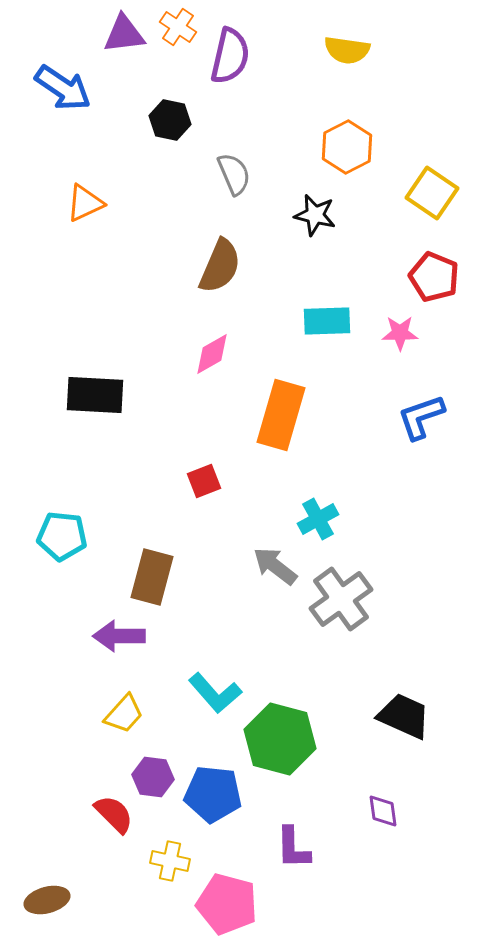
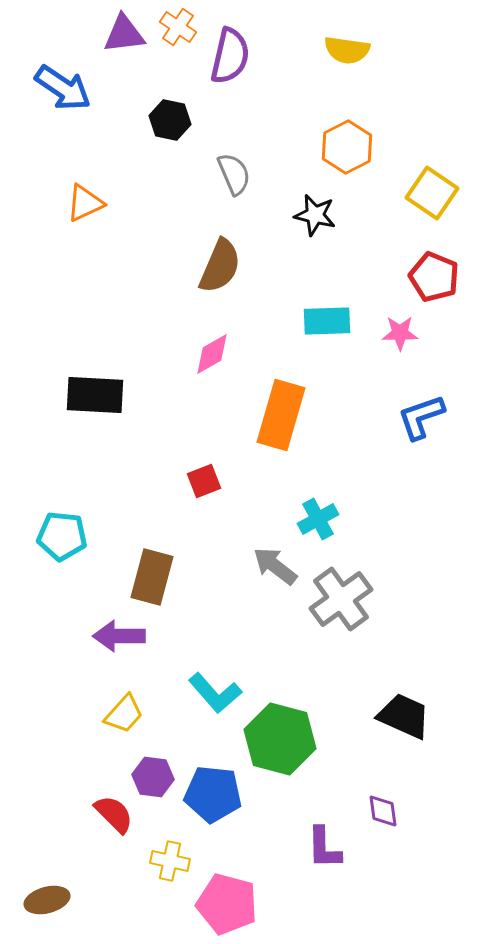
purple L-shape: moved 31 px right
